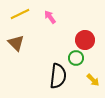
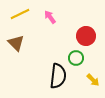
red circle: moved 1 px right, 4 px up
